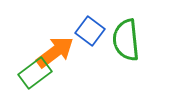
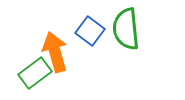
green semicircle: moved 11 px up
orange arrow: rotated 69 degrees counterclockwise
